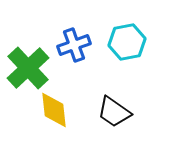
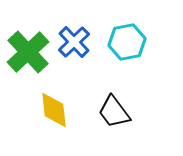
blue cross: moved 3 px up; rotated 24 degrees counterclockwise
green cross: moved 16 px up
black trapezoid: rotated 18 degrees clockwise
